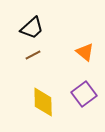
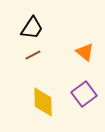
black trapezoid: rotated 15 degrees counterclockwise
